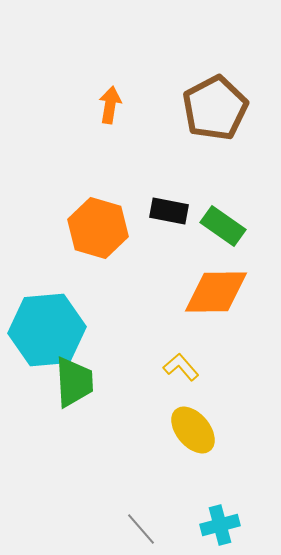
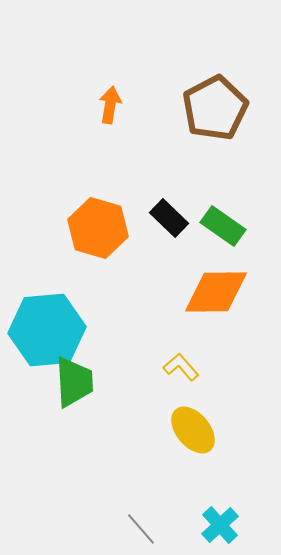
black rectangle: moved 7 px down; rotated 33 degrees clockwise
cyan cross: rotated 27 degrees counterclockwise
